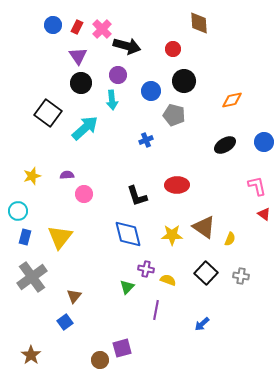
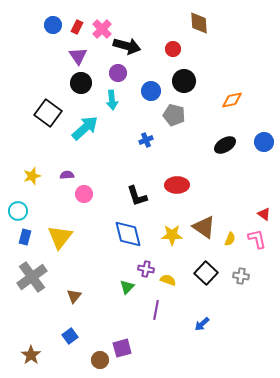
purple circle at (118, 75): moved 2 px up
pink L-shape at (257, 186): moved 53 px down
blue square at (65, 322): moved 5 px right, 14 px down
